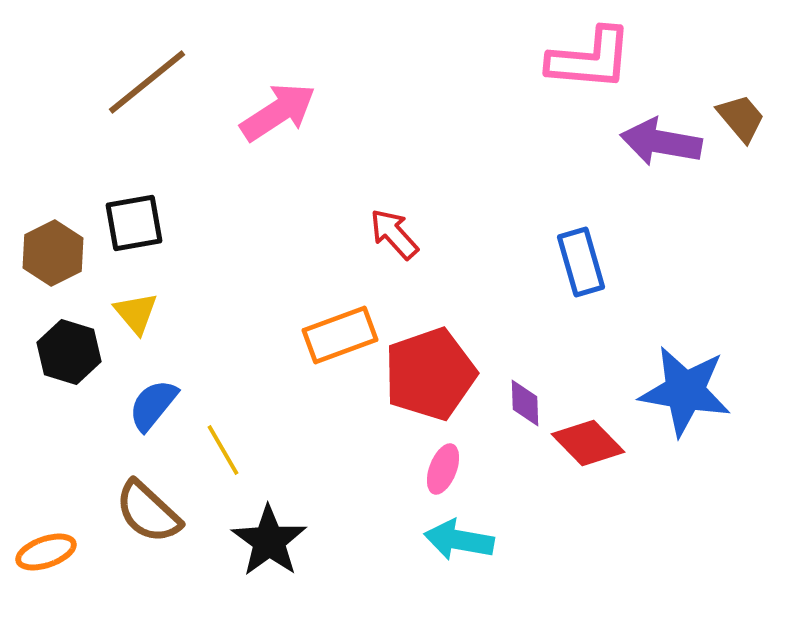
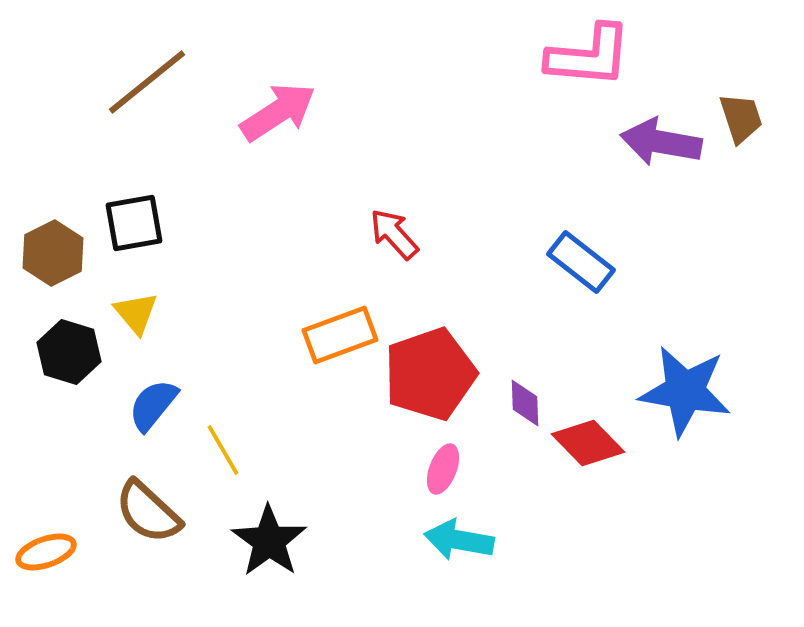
pink L-shape: moved 1 px left, 3 px up
brown trapezoid: rotated 22 degrees clockwise
blue rectangle: rotated 36 degrees counterclockwise
